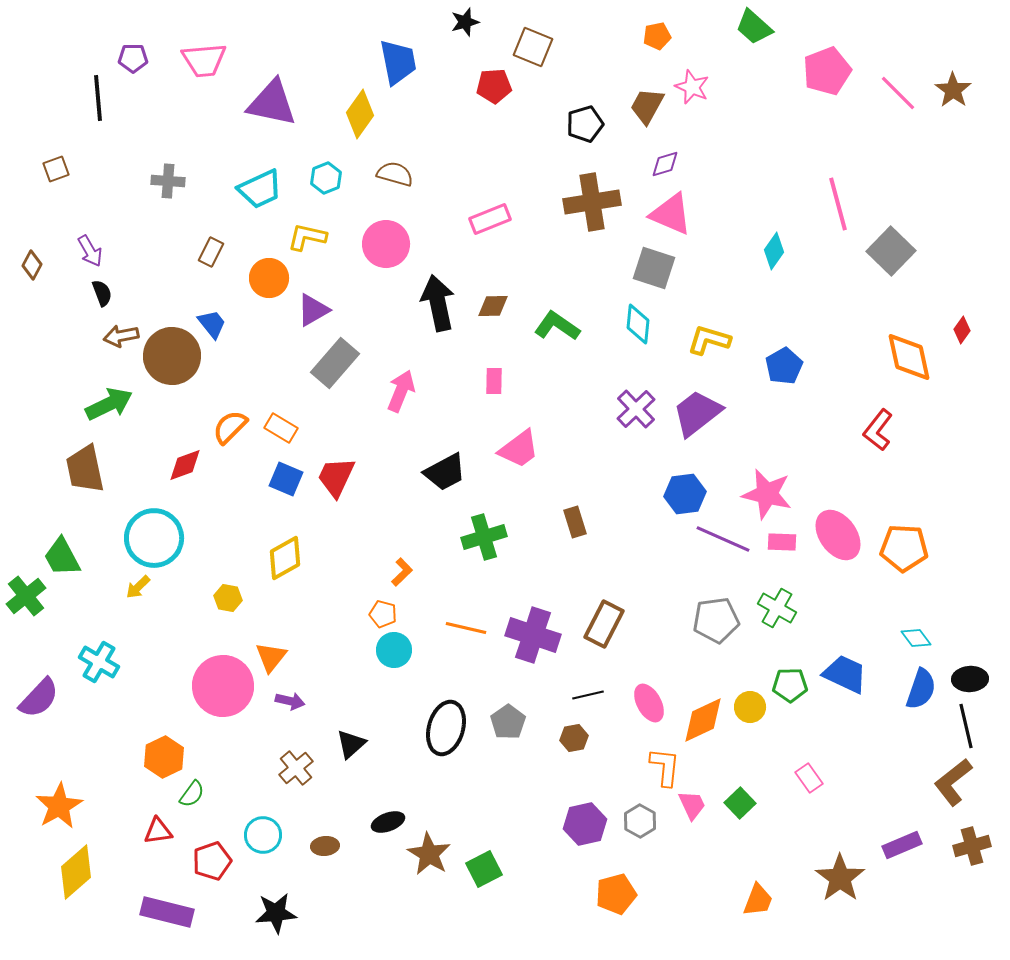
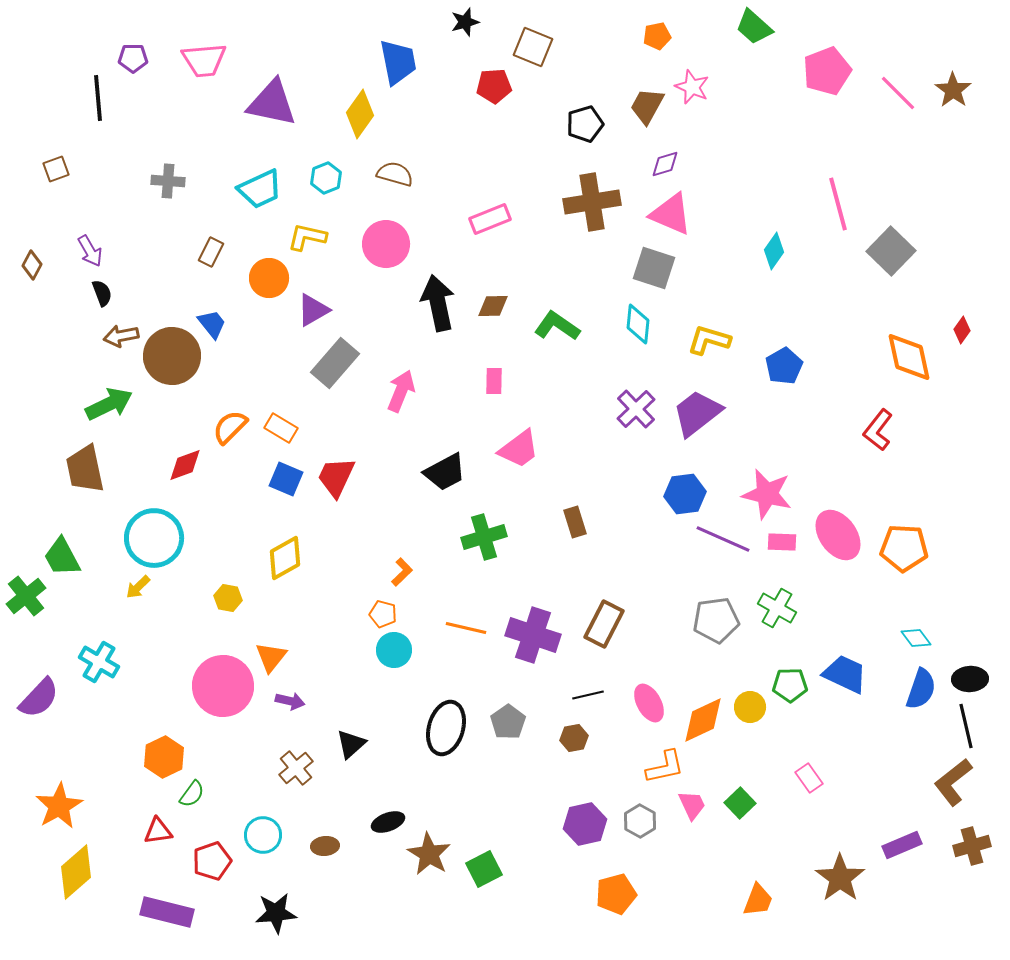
orange L-shape at (665, 767): rotated 72 degrees clockwise
